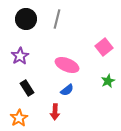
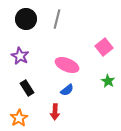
purple star: rotated 12 degrees counterclockwise
green star: rotated 16 degrees counterclockwise
